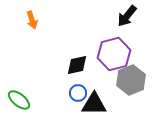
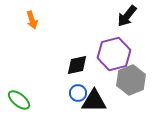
black triangle: moved 3 px up
